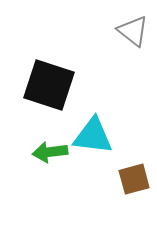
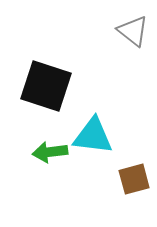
black square: moved 3 px left, 1 px down
